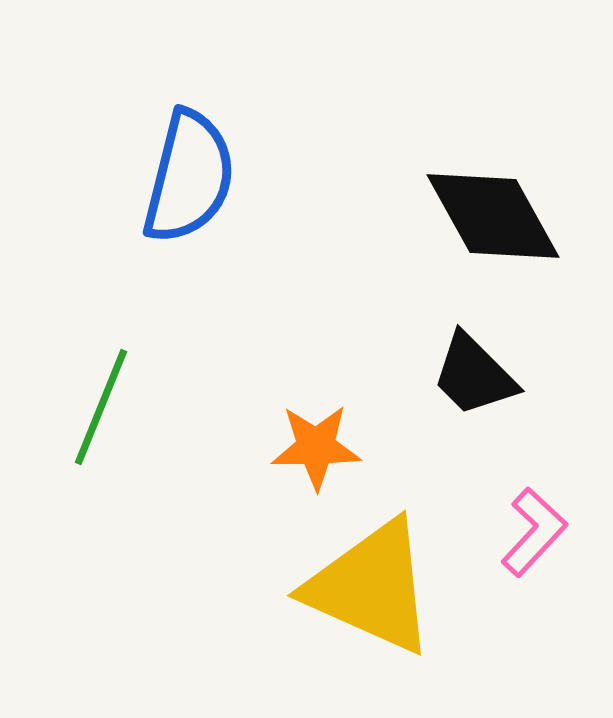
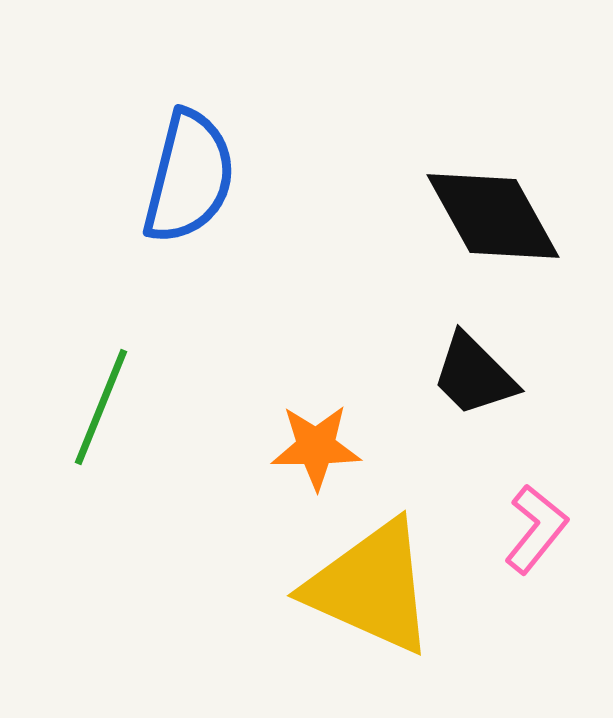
pink L-shape: moved 2 px right, 3 px up; rotated 4 degrees counterclockwise
